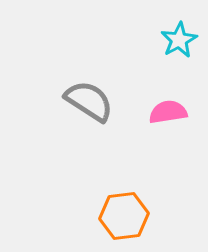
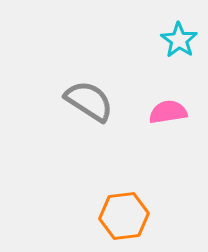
cyan star: rotated 9 degrees counterclockwise
